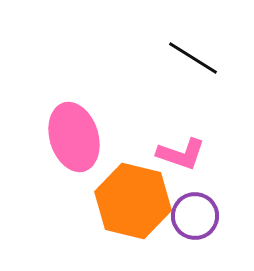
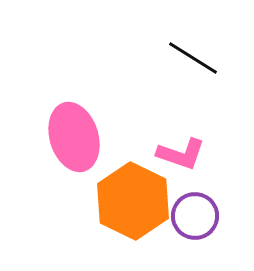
orange hexagon: rotated 12 degrees clockwise
